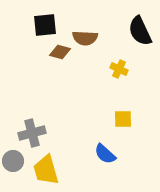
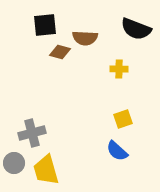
black semicircle: moved 4 px left, 2 px up; rotated 44 degrees counterclockwise
yellow cross: rotated 24 degrees counterclockwise
yellow square: rotated 18 degrees counterclockwise
blue semicircle: moved 12 px right, 3 px up
gray circle: moved 1 px right, 2 px down
